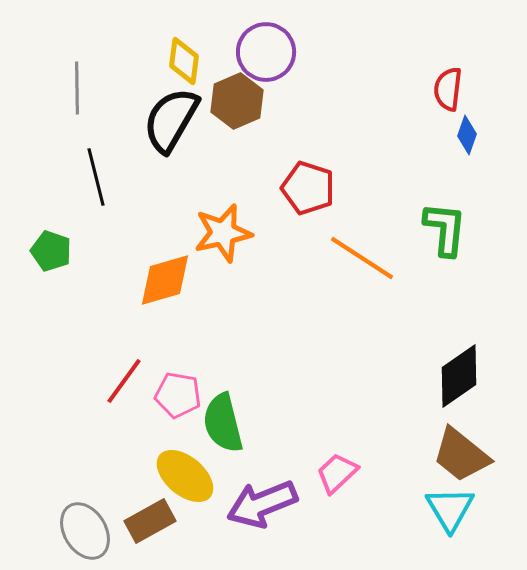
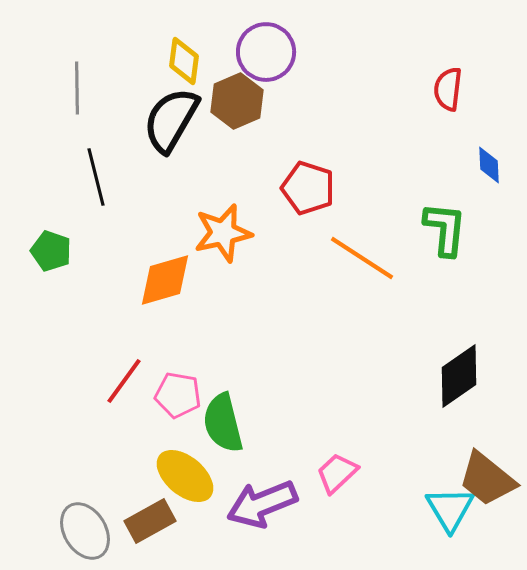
blue diamond: moved 22 px right, 30 px down; rotated 21 degrees counterclockwise
brown trapezoid: moved 26 px right, 24 px down
